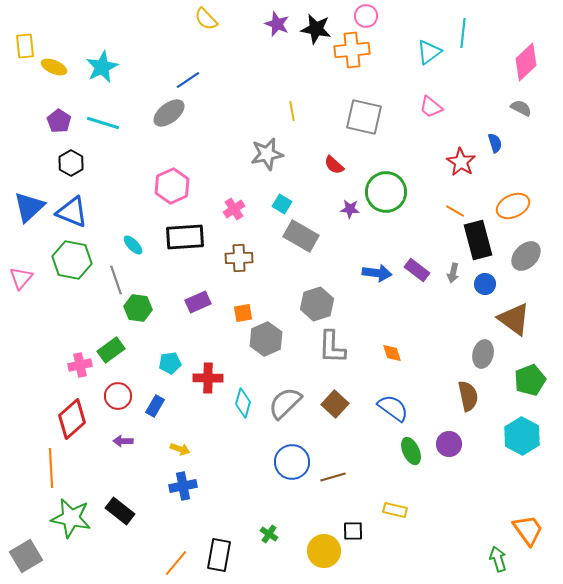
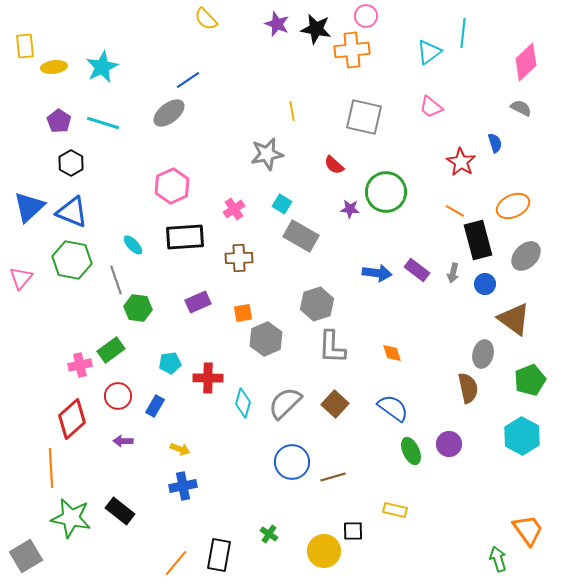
yellow ellipse at (54, 67): rotated 30 degrees counterclockwise
brown semicircle at (468, 396): moved 8 px up
